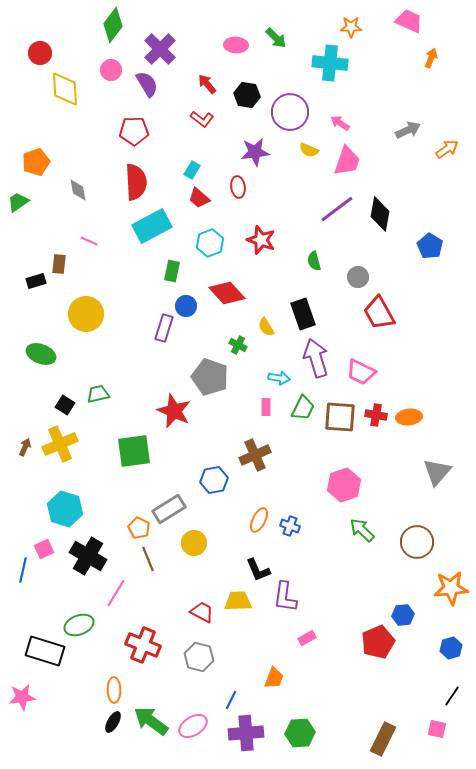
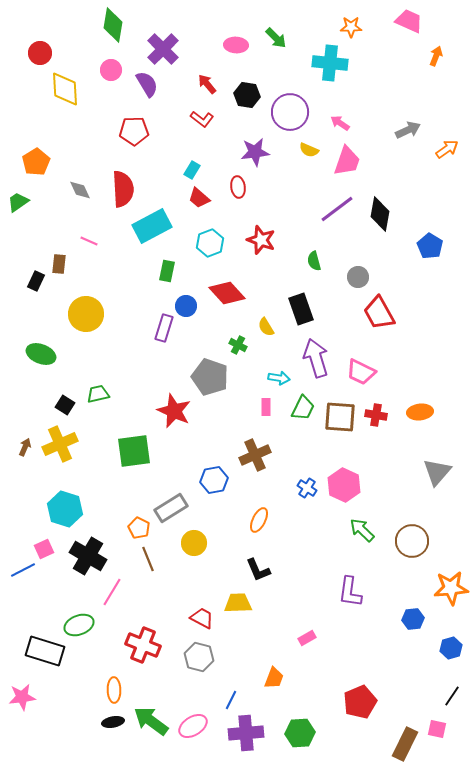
green diamond at (113, 25): rotated 28 degrees counterclockwise
purple cross at (160, 49): moved 3 px right
orange arrow at (431, 58): moved 5 px right, 2 px up
orange pentagon at (36, 162): rotated 12 degrees counterclockwise
red semicircle at (136, 182): moved 13 px left, 7 px down
gray diamond at (78, 190): moved 2 px right; rotated 15 degrees counterclockwise
green rectangle at (172, 271): moved 5 px left
black rectangle at (36, 281): rotated 48 degrees counterclockwise
black rectangle at (303, 314): moved 2 px left, 5 px up
orange ellipse at (409, 417): moved 11 px right, 5 px up
pink hexagon at (344, 485): rotated 16 degrees counterclockwise
gray rectangle at (169, 509): moved 2 px right, 1 px up
blue cross at (290, 526): moved 17 px right, 38 px up; rotated 12 degrees clockwise
brown circle at (417, 542): moved 5 px left, 1 px up
blue line at (23, 570): rotated 50 degrees clockwise
pink line at (116, 593): moved 4 px left, 1 px up
purple L-shape at (285, 597): moved 65 px right, 5 px up
yellow trapezoid at (238, 601): moved 2 px down
red trapezoid at (202, 612): moved 6 px down
blue hexagon at (403, 615): moved 10 px right, 4 px down
red pentagon at (378, 642): moved 18 px left, 60 px down
black ellipse at (113, 722): rotated 50 degrees clockwise
brown rectangle at (383, 739): moved 22 px right, 5 px down
